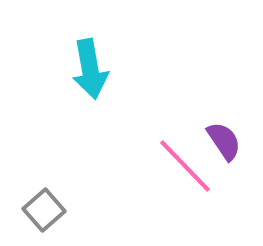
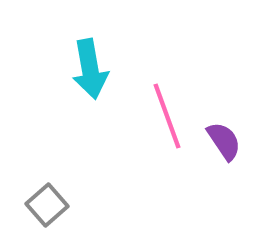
pink line: moved 18 px left, 50 px up; rotated 24 degrees clockwise
gray square: moved 3 px right, 5 px up
